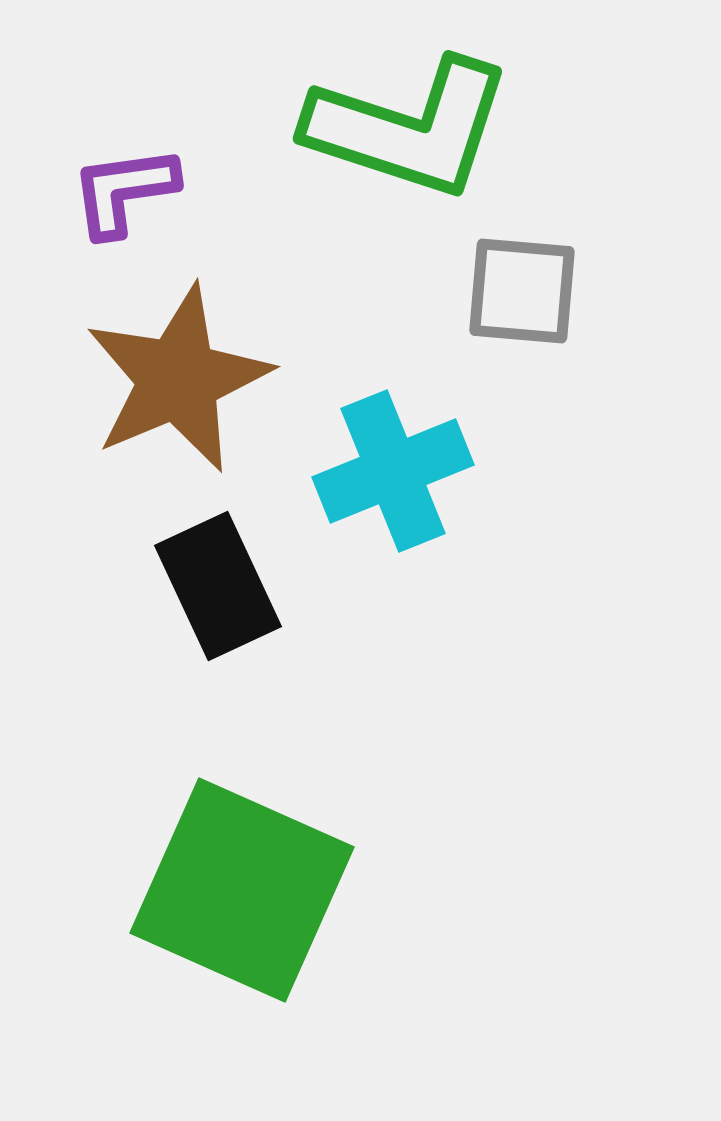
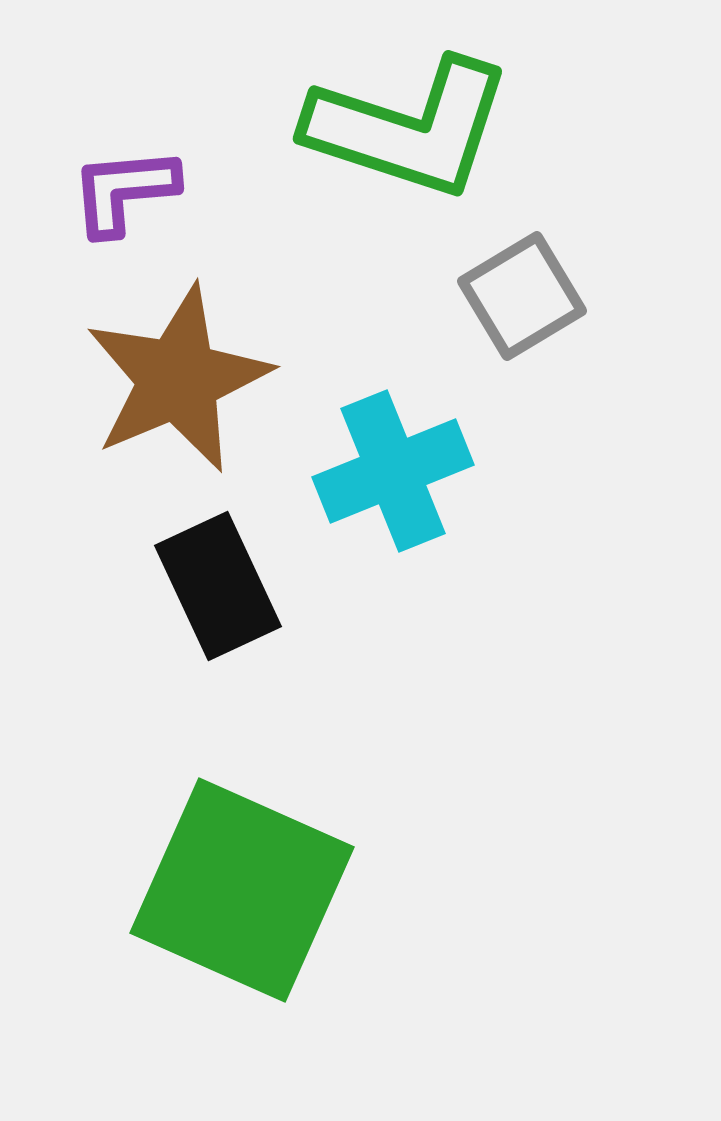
purple L-shape: rotated 3 degrees clockwise
gray square: moved 5 px down; rotated 36 degrees counterclockwise
